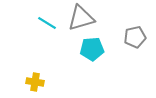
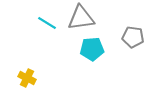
gray triangle: rotated 8 degrees clockwise
gray pentagon: moved 2 px left; rotated 20 degrees clockwise
yellow cross: moved 8 px left, 4 px up; rotated 18 degrees clockwise
